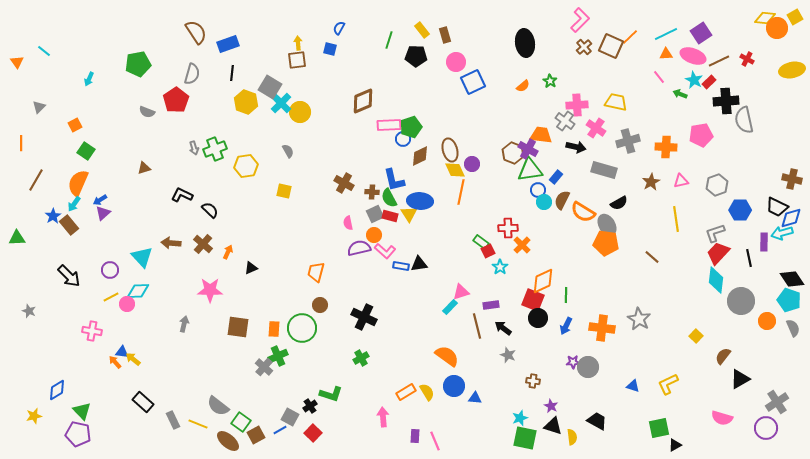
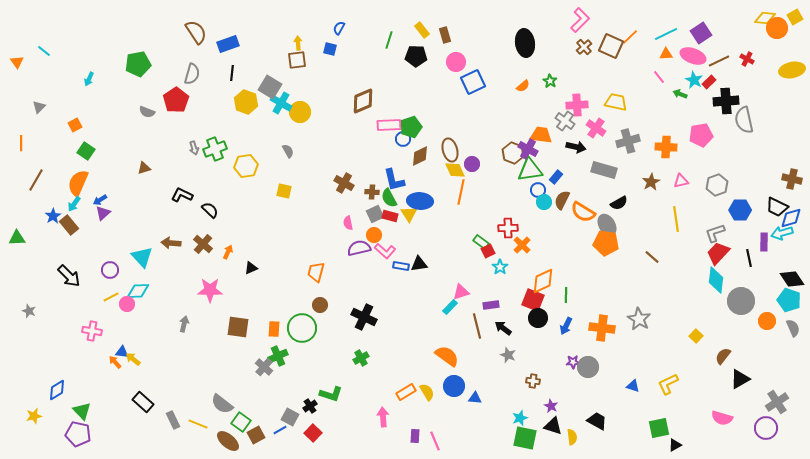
cyan cross at (281, 103): rotated 15 degrees counterclockwise
gray semicircle at (218, 406): moved 4 px right, 2 px up
